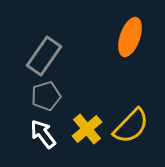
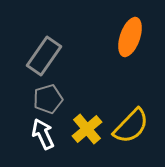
gray pentagon: moved 2 px right, 3 px down
white arrow: rotated 12 degrees clockwise
